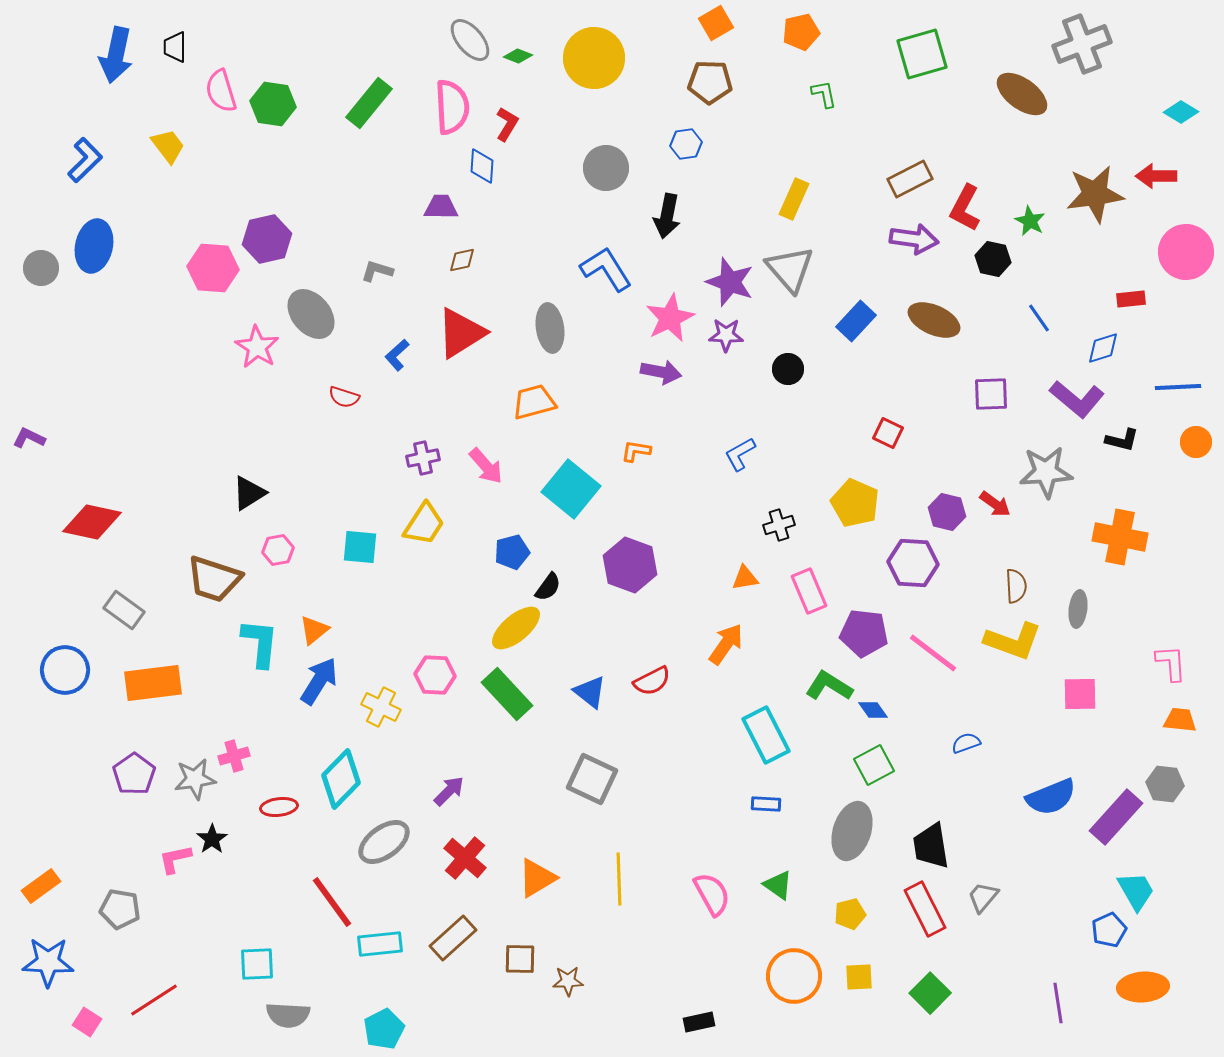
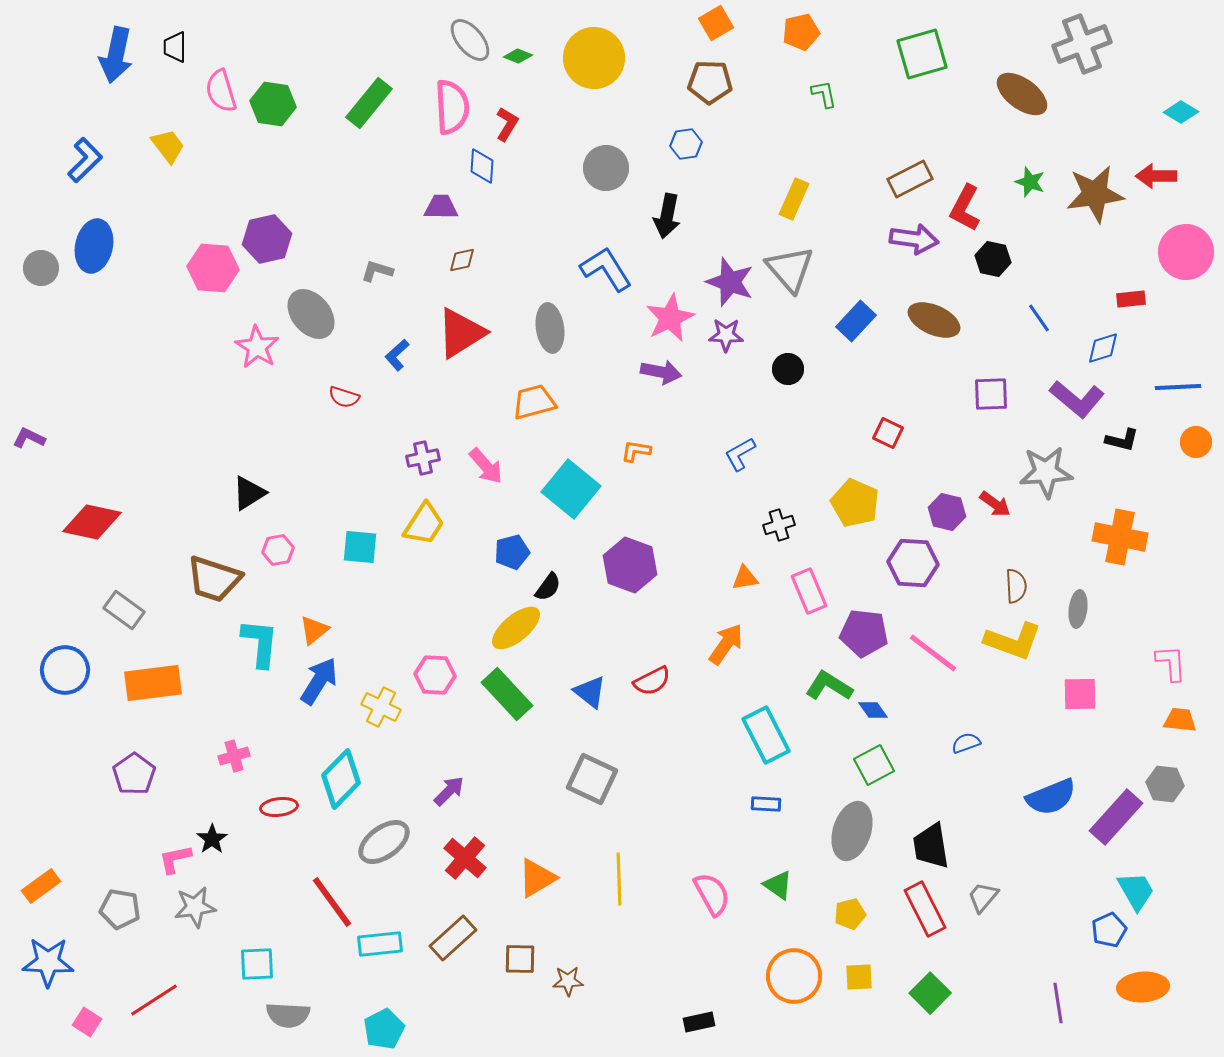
green star at (1030, 221): moved 39 px up; rotated 8 degrees counterclockwise
gray star at (195, 779): moved 128 px down
